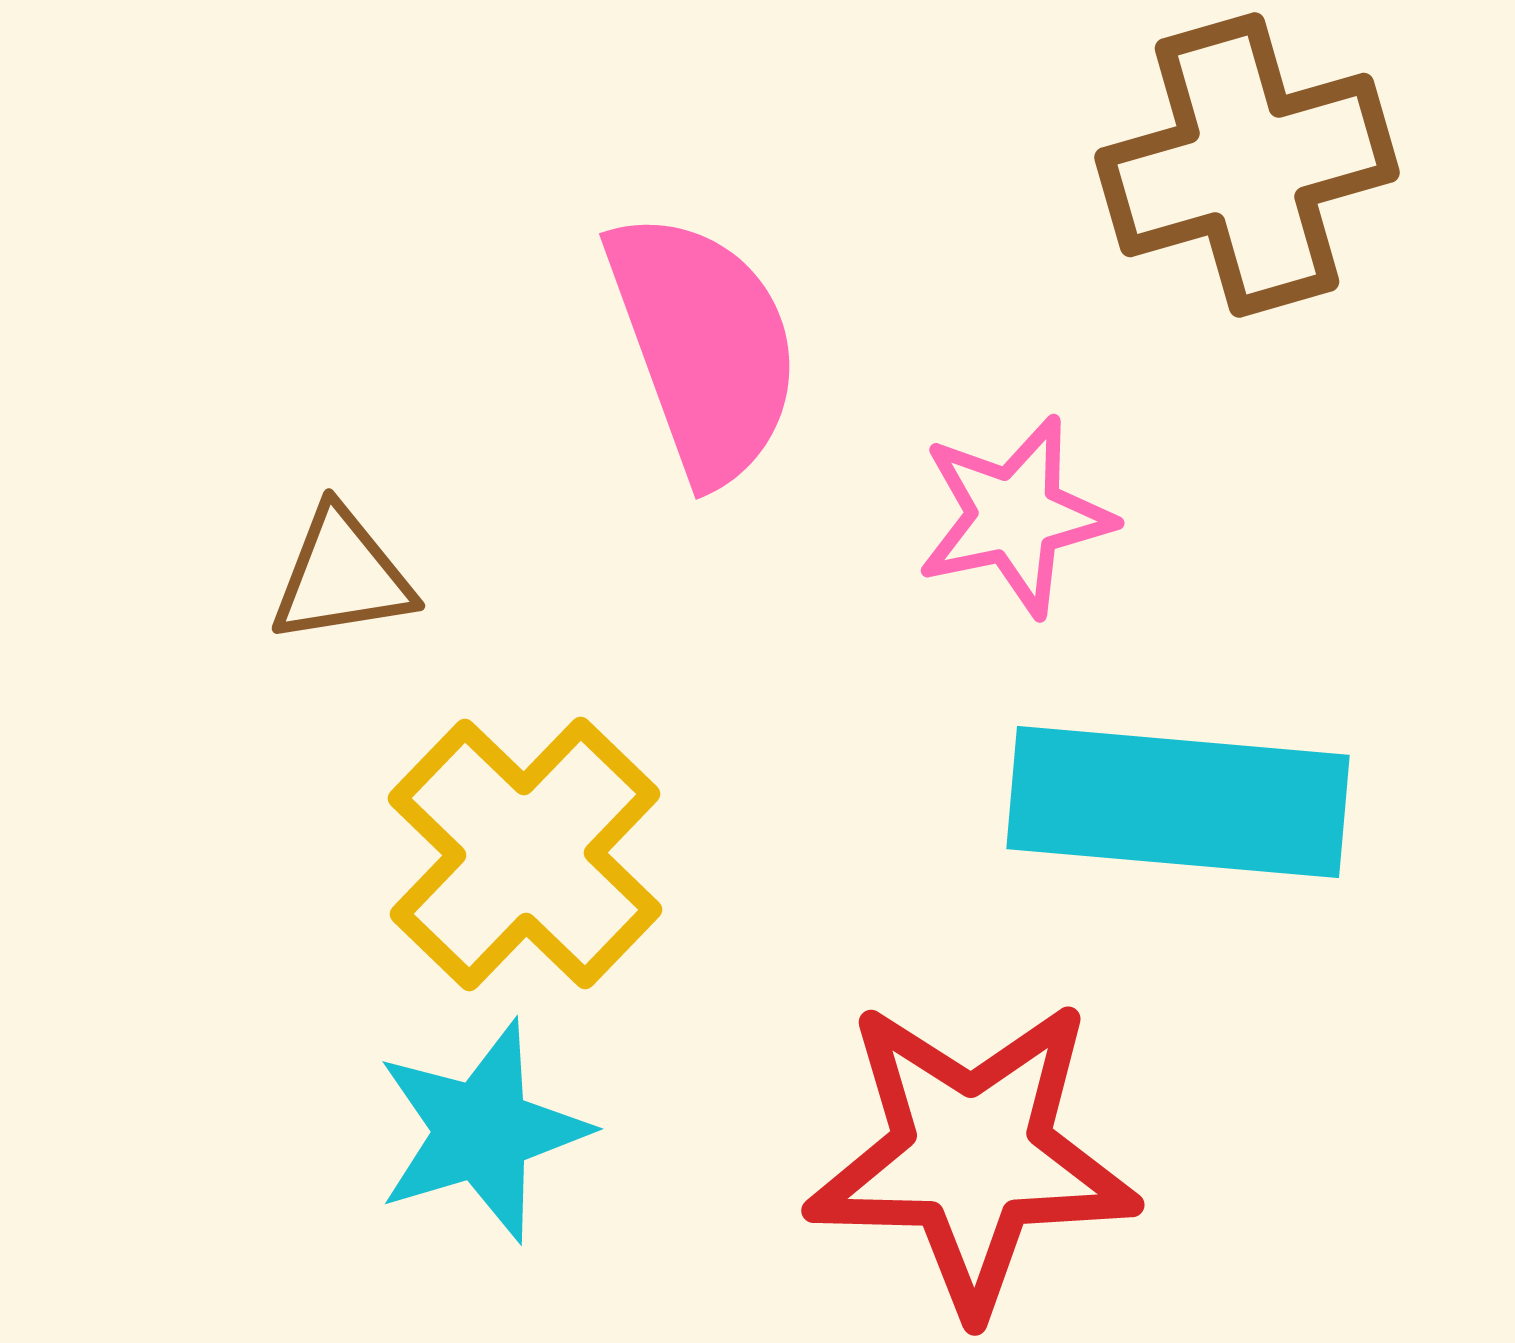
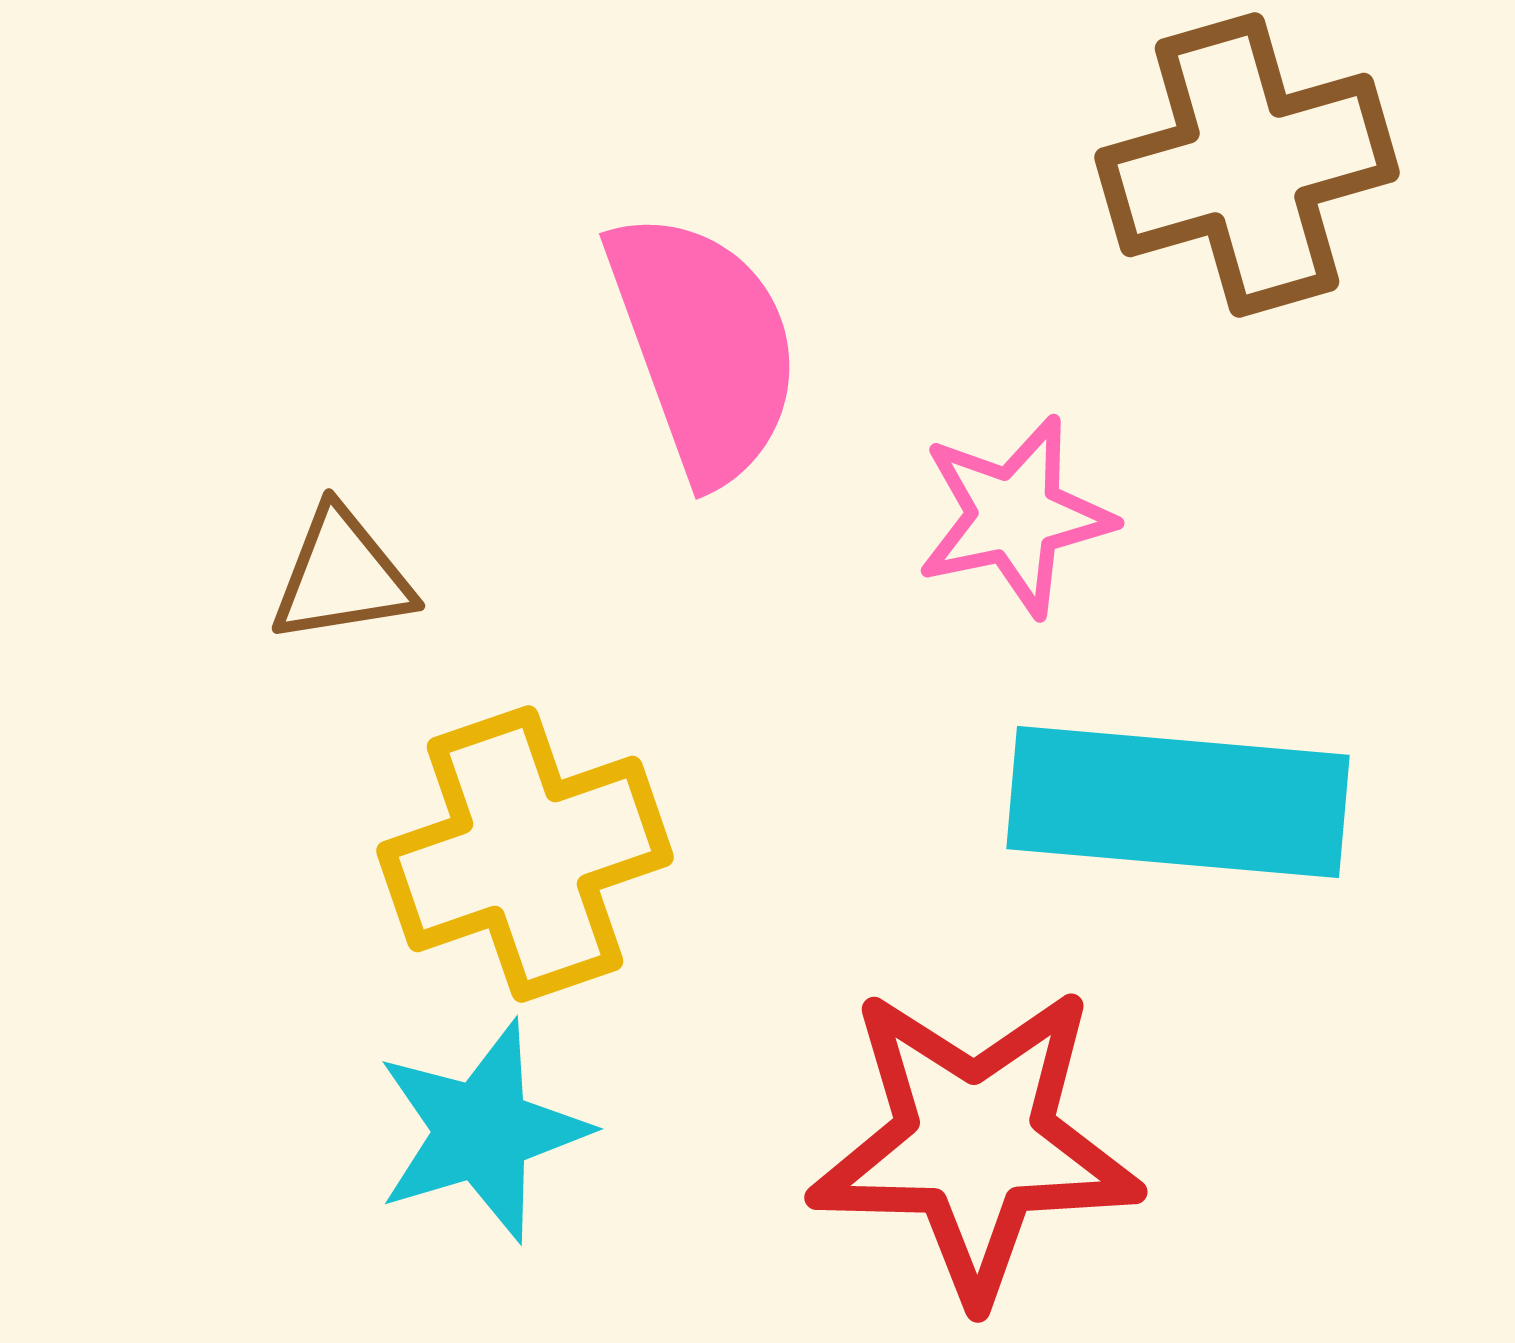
yellow cross: rotated 27 degrees clockwise
red star: moved 3 px right, 13 px up
